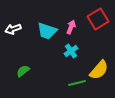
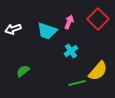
red square: rotated 15 degrees counterclockwise
pink arrow: moved 2 px left, 5 px up
yellow semicircle: moved 1 px left, 1 px down
